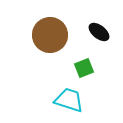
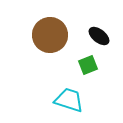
black ellipse: moved 4 px down
green square: moved 4 px right, 3 px up
